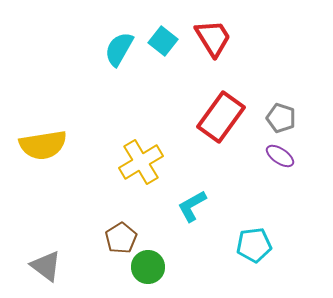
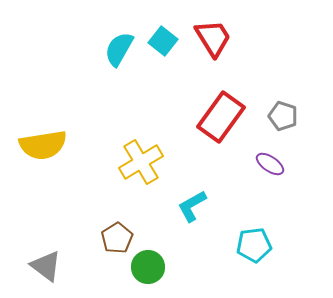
gray pentagon: moved 2 px right, 2 px up
purple ellipse: moved 10 px left, 8 px down
brown pentagon: moved 4 px left
